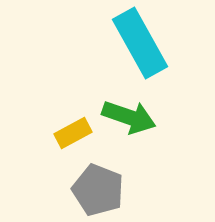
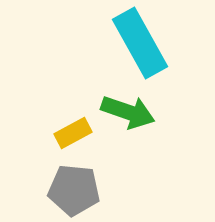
green arrow: moved 1 px left, 5 px up
gray pentagon: moved 24 px left; rotated 15 degrees counterclockwise
